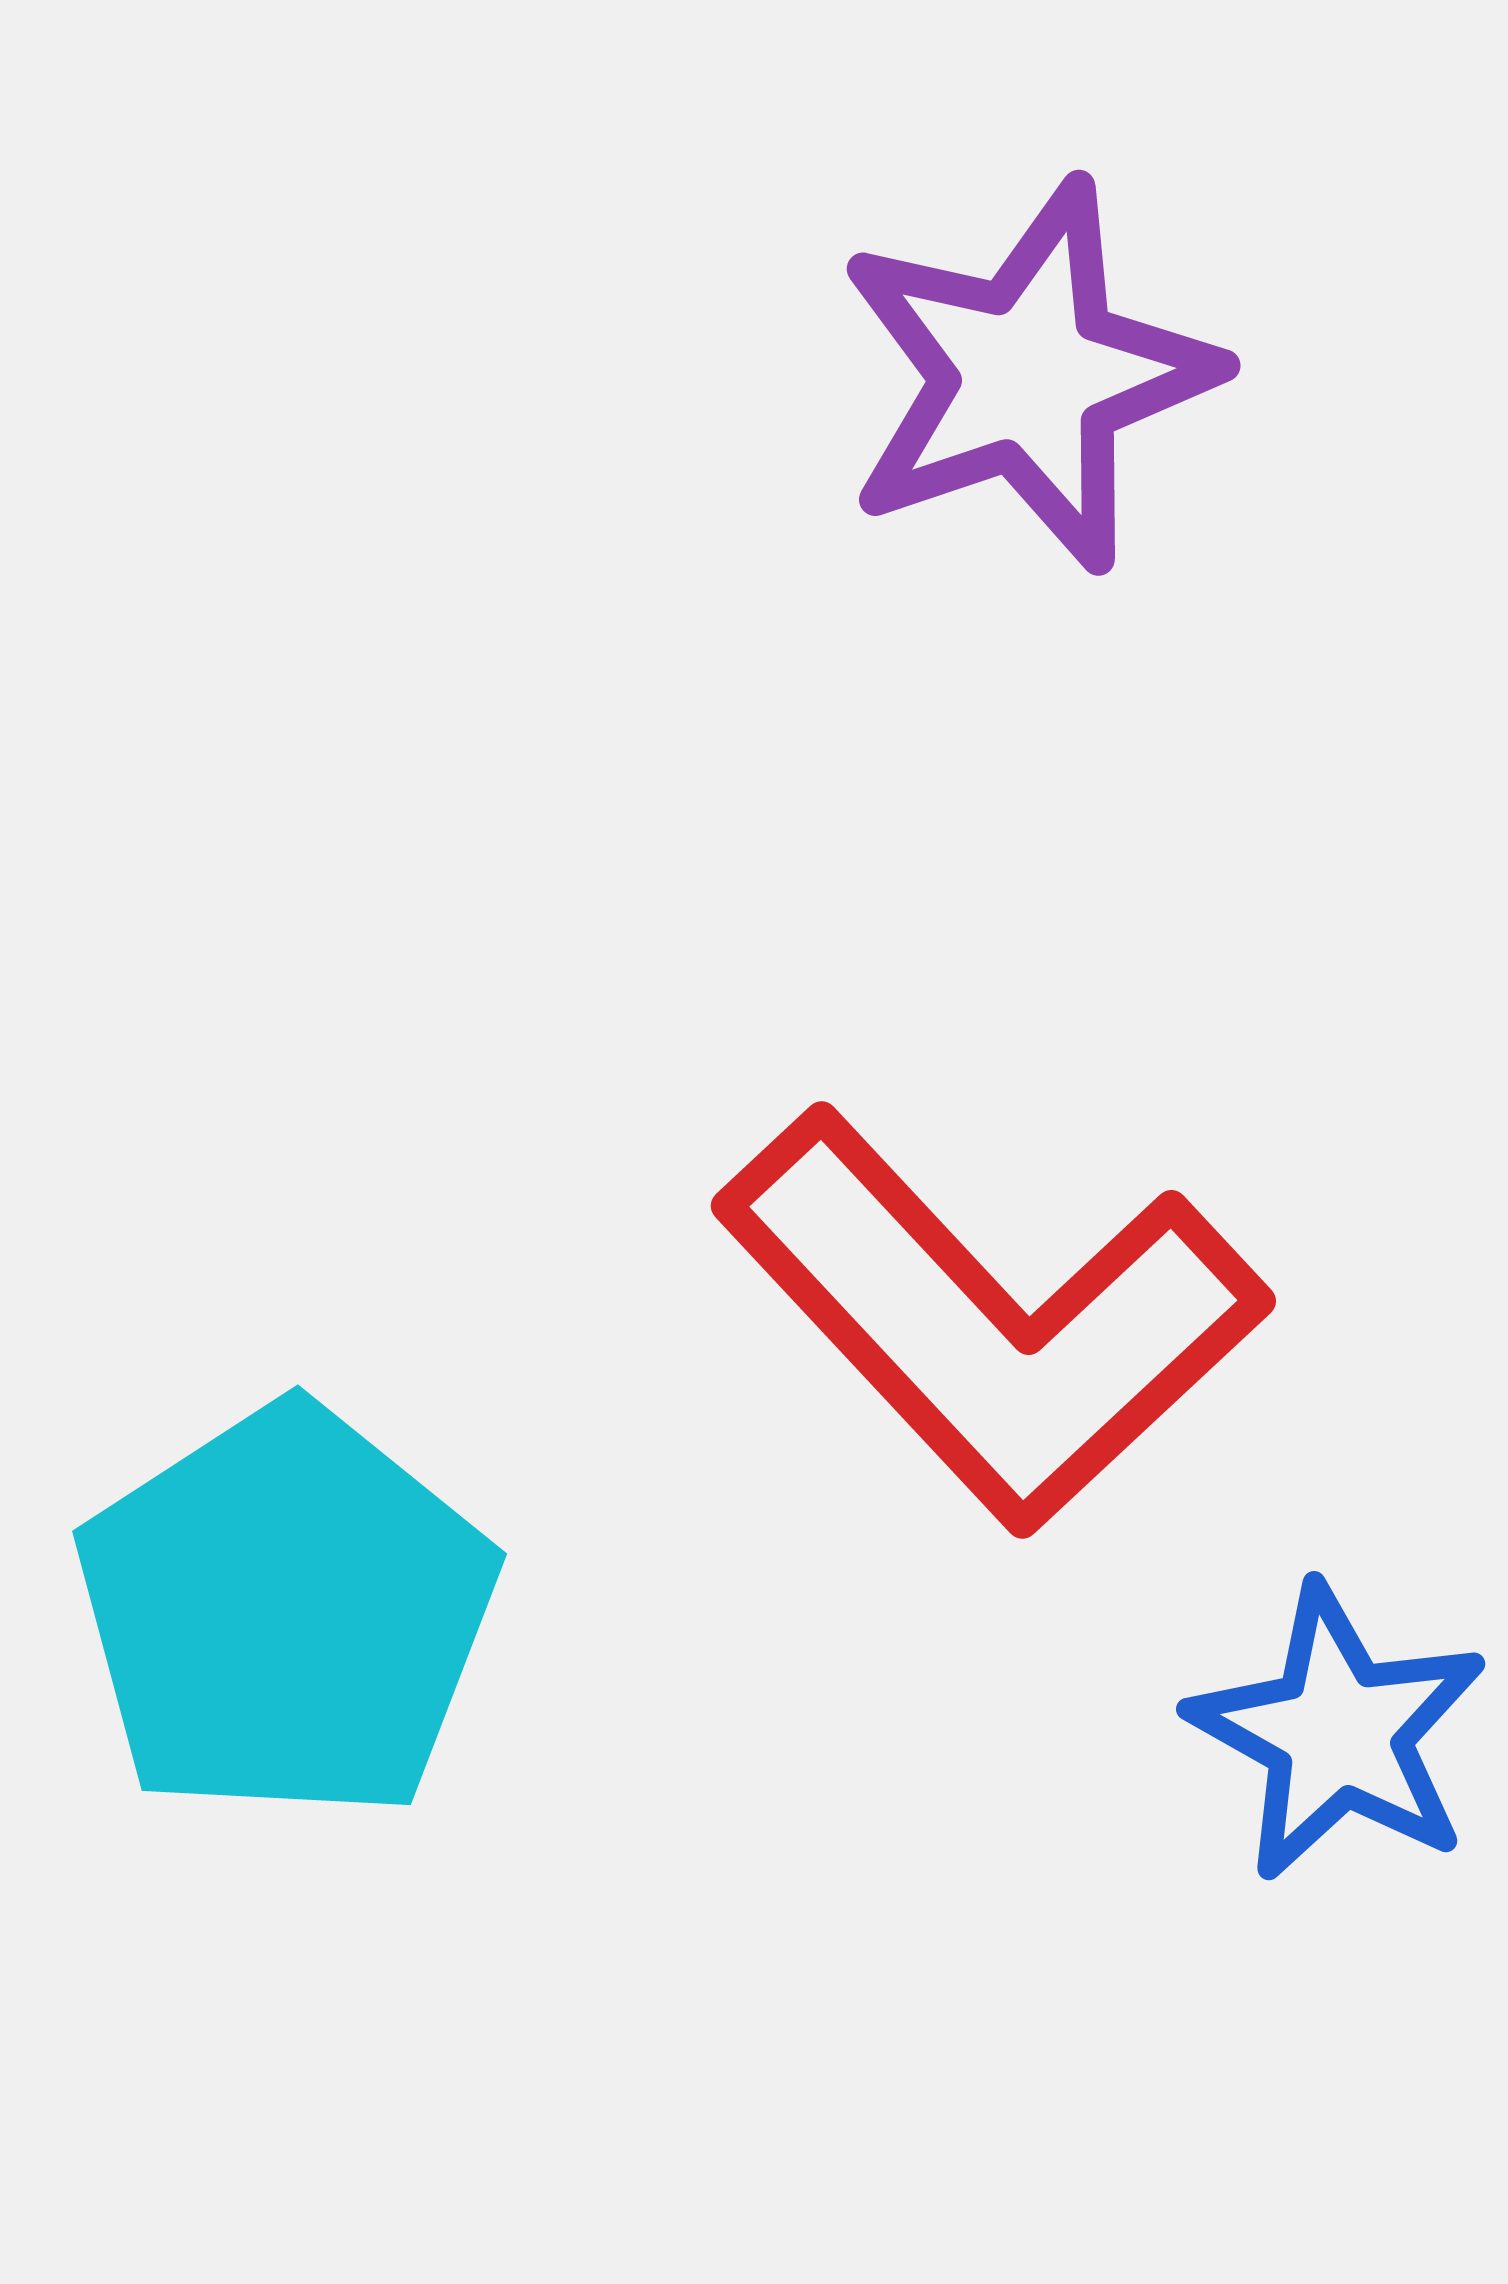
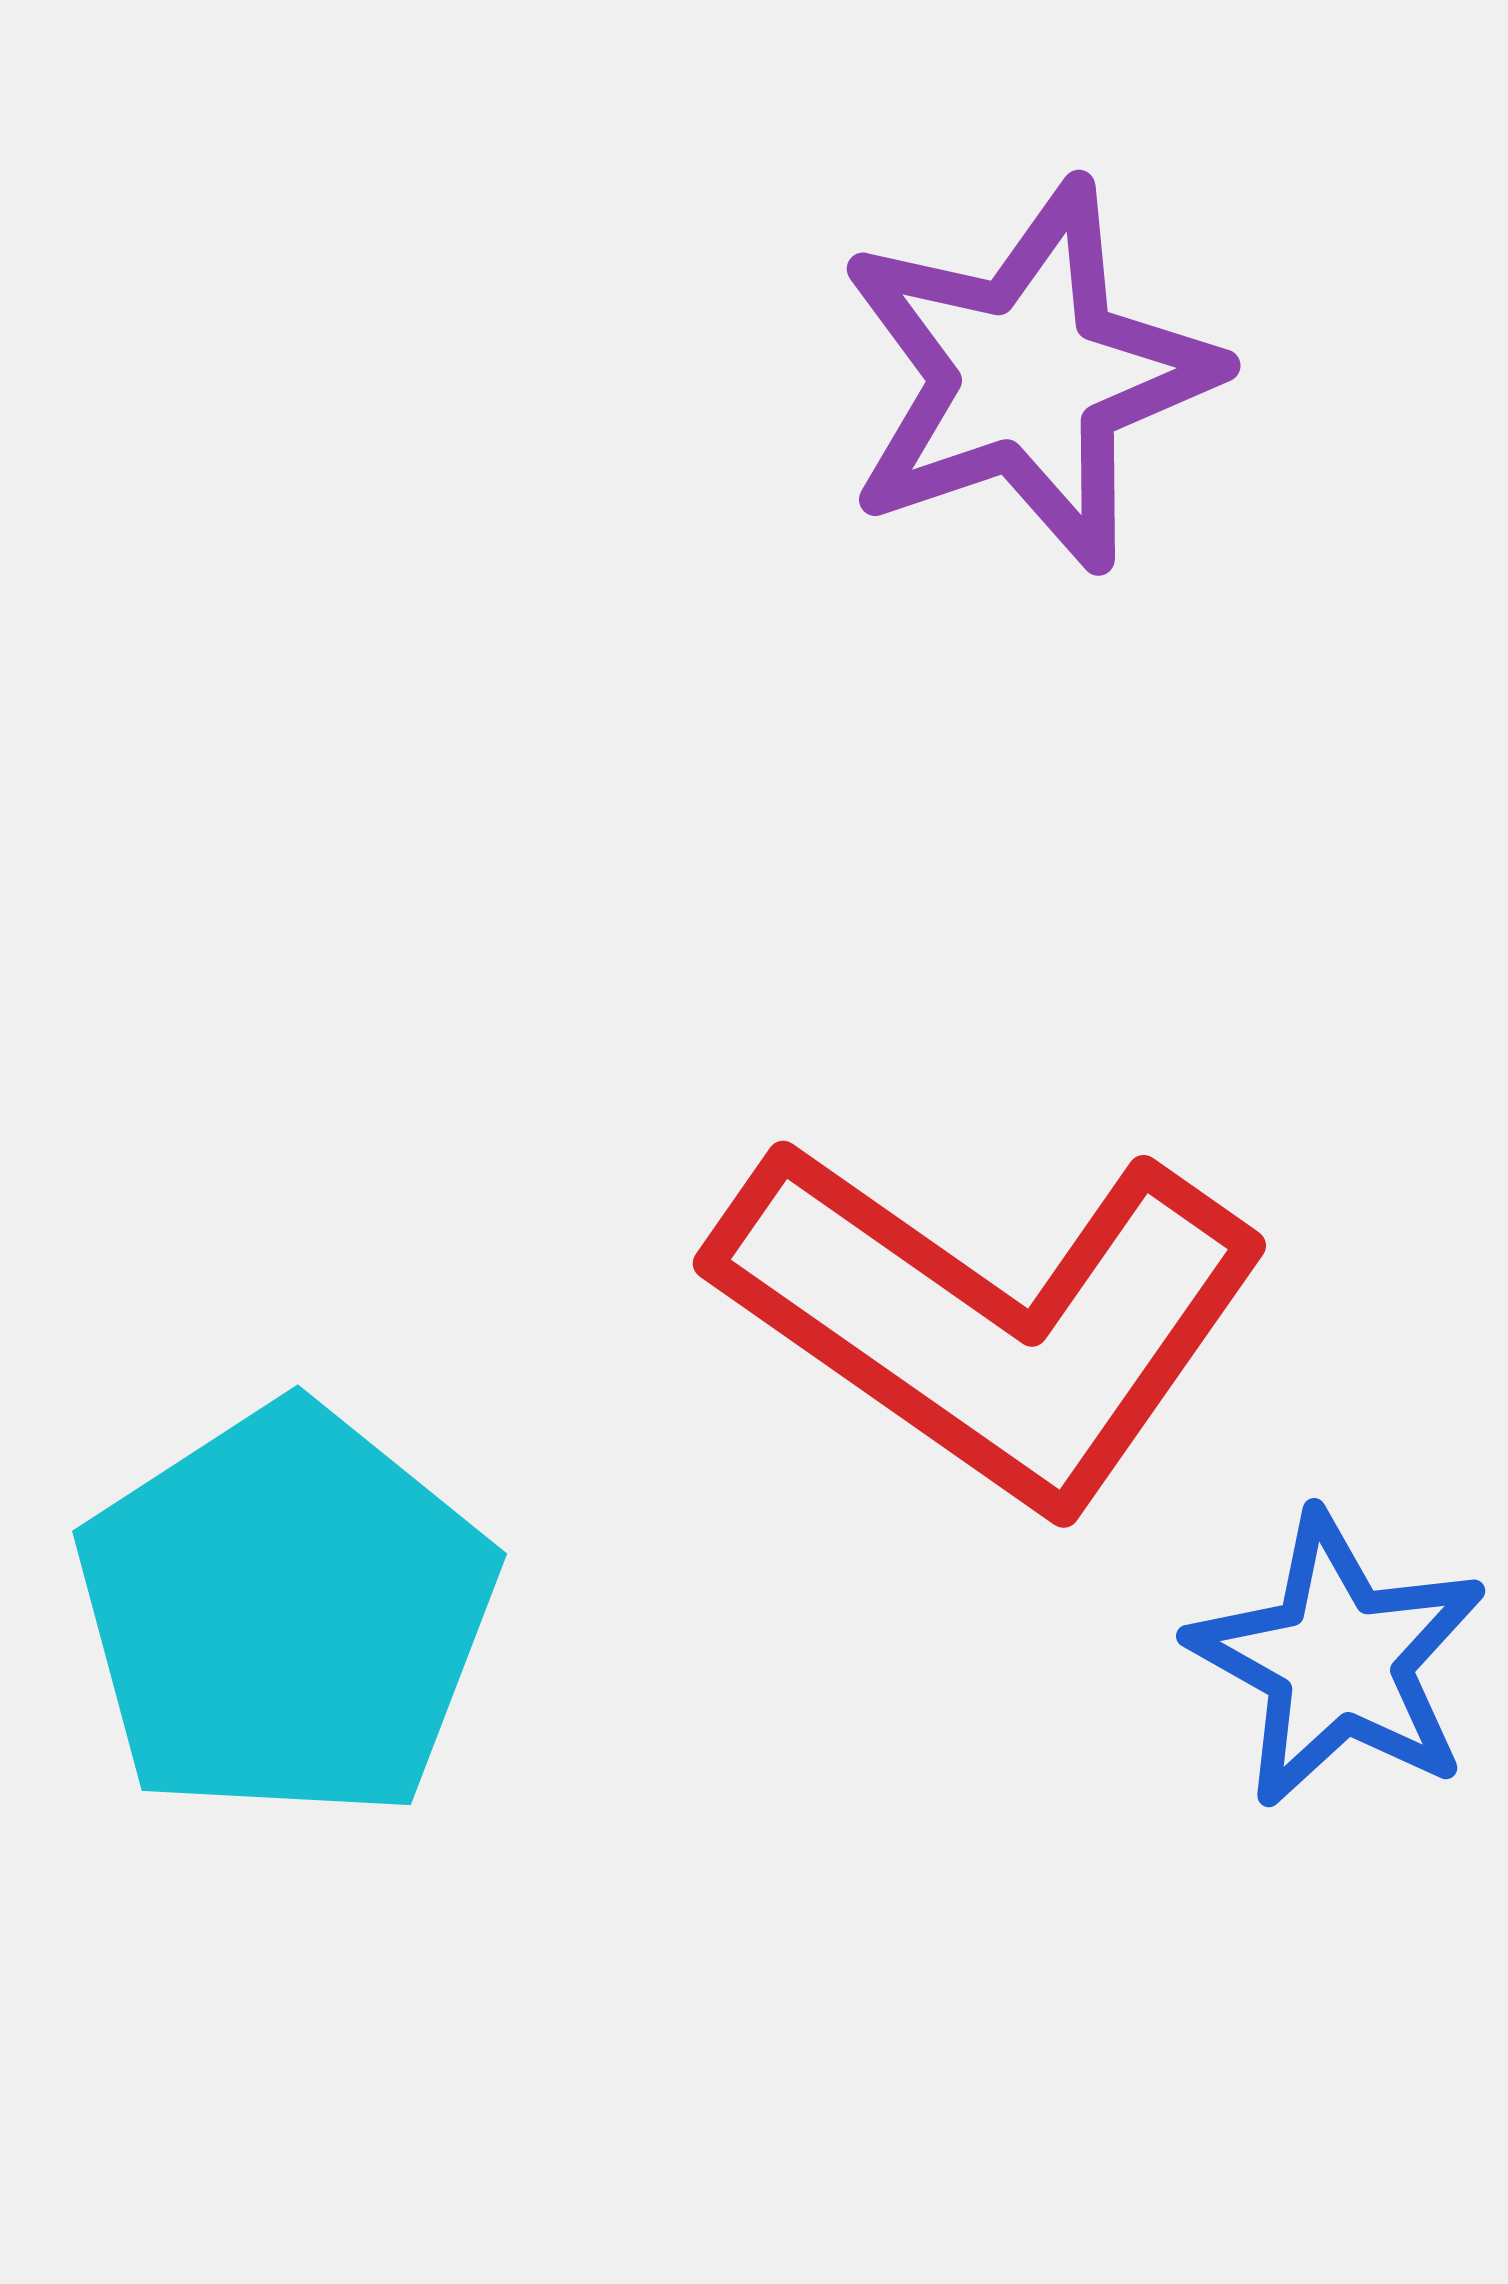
red L-shape: rotated 12 degrees counterclockwise
blue star: moved 73 px up
